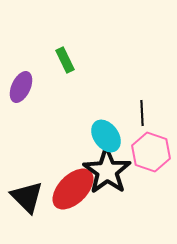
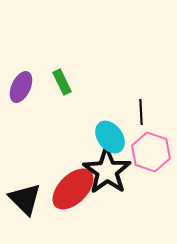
green rectangle: moved 3 px left, 22 px down
black line: moved 1 px left, 1 px up
cyan ellipse: moved 4 px right, 1 px down
black triangle: moved 2 px left, 2 px down
